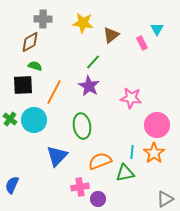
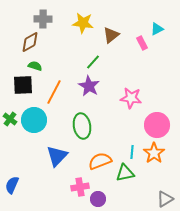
cyan triangle: rotated 32 degrees clockwise
